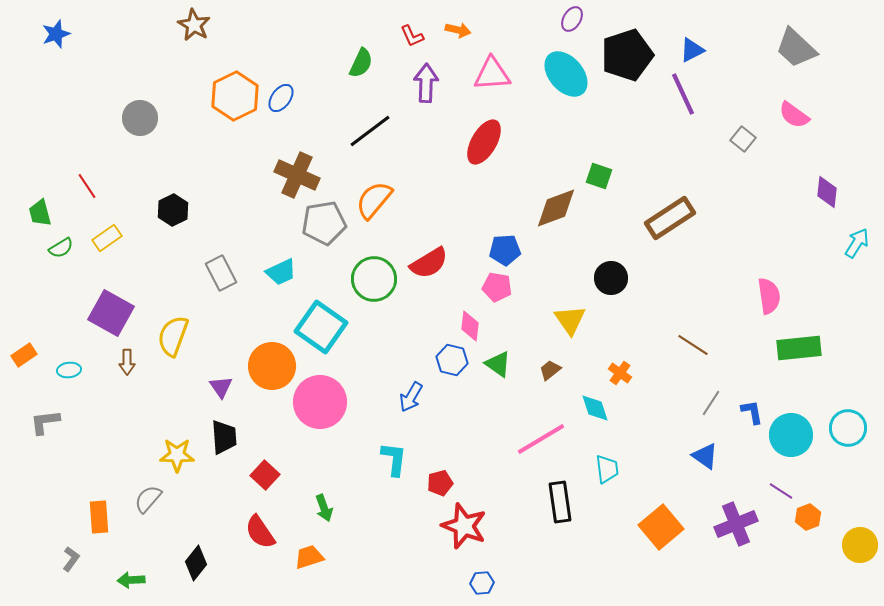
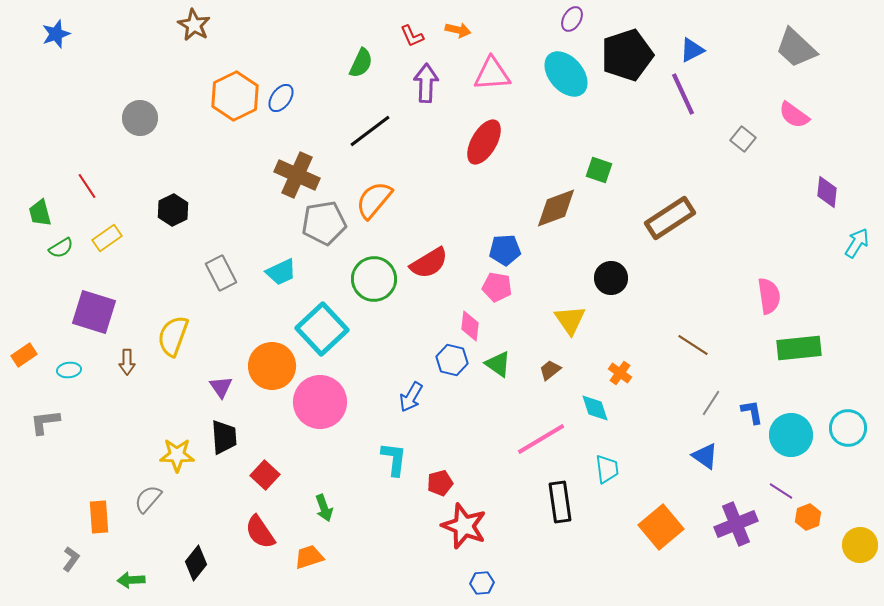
green square at (599, 176): moved 6 px up
purple square at (111, 313): moved 17 px left, 1 px up; rotated 12 degrees counterclockwise
cyan square at (321, 327): moved 1 px right, 2 px down; rotated 12 degrees clockwise
